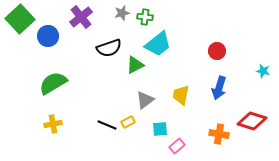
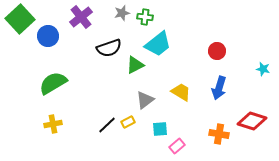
cyan star: moved 2 px up
yellow trapezoid: moved 3 px up; rotated 110 degrees clockwise
black line: rotated 66 degrees counterclockwise
